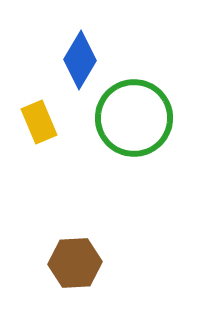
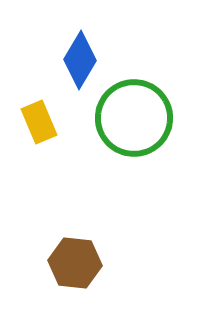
brown hexagon: rotated 9 degrees clockwise
